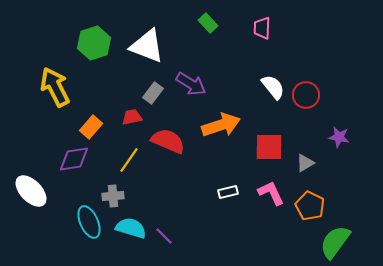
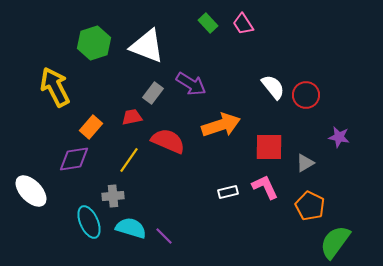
pink trapezoid: moved 19 px left, 4 px up; rotated 35 degrees counterclockwise
pink L-shape: moved 6 px left, 6 px up
